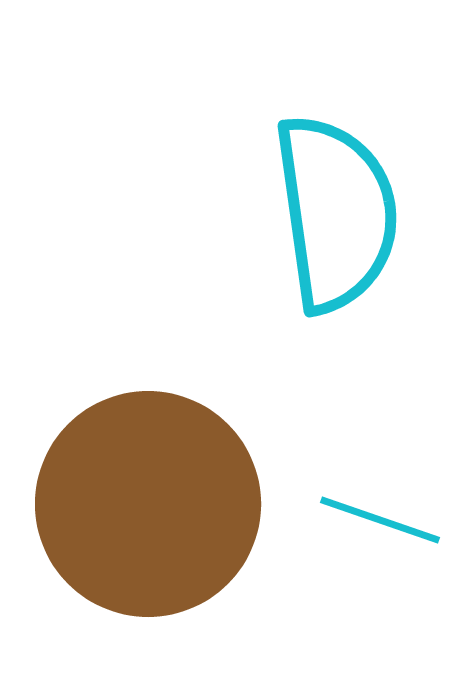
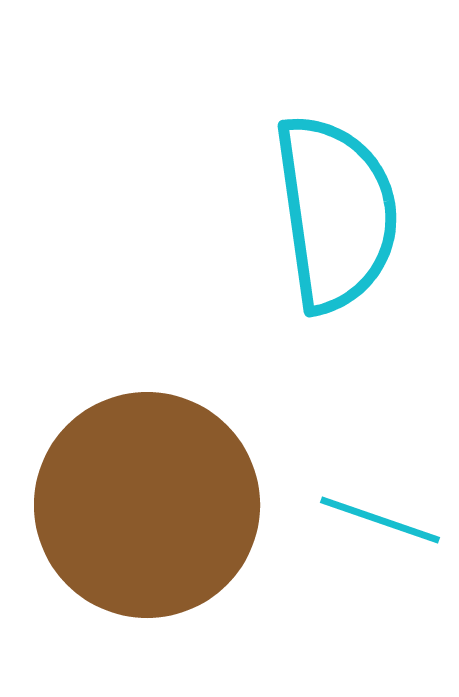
brown circle: moved 1 px left, 1 px down
